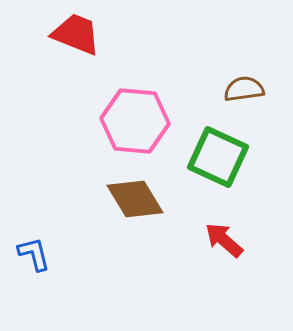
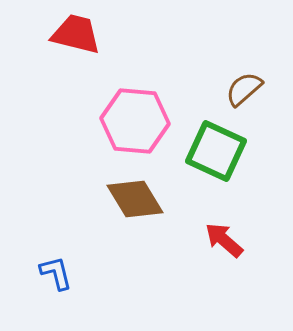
red trapezoid: rotated 8 degrees counterclockwise
brown semicircle: rotated 33 degrees counterclockwise
green square: moved 2 px left, 6 px up
blue L-shape: moved 22 px right, 19 px down
